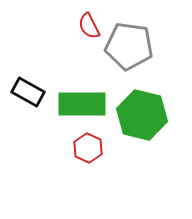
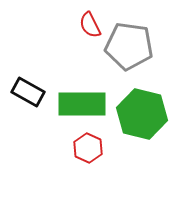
red semicircle: moved 1 px right, 1 px up
green hexagon: moved 1 px up
